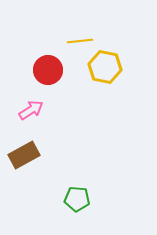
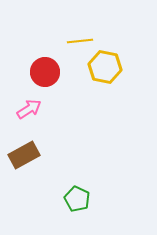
red circle: moved 3 px left, 2 px down
pink arrow: moved 2 px left, 1 px up
green pentagon: rotated 20 degrees clockwise
